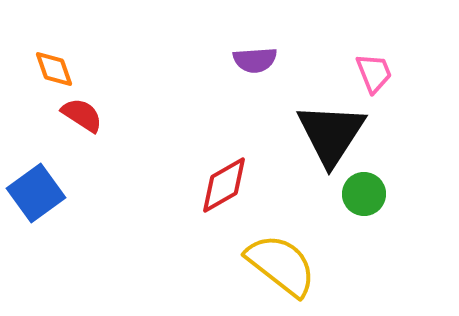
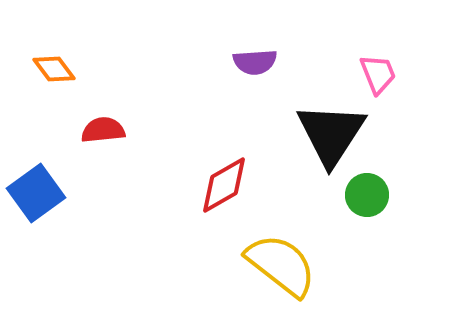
purple semicircle: moved 2 px down
orange diamond: rotated 18 degrees counterclockwise
pink trapezoid: moved 4 px right, 1 px down
red semicircle: moved 21 px right, 15 px down; rotated 39 degrees counterclockwise
green circle: moved 3 px right, 1 px down
